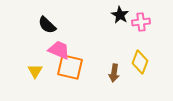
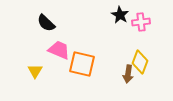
black semicircle: moved 1 px left, 2 px up
orange square: moved 12 px right, 3 px up
brown arrow: moved 14 px right, 1 px down
